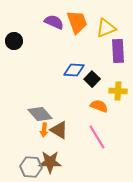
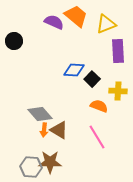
orange trapezoid: moved 1 px left, 6 px up; rotated 30 degrees counterclockwise
yellow triangle: moved 4 px up
